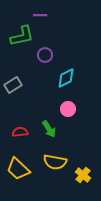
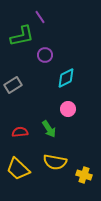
purple line: moved 2 px down; rotated 56 degrees clockwise
yellow cross: moved 1 px right; rotated 21 degrees counterclockwise
